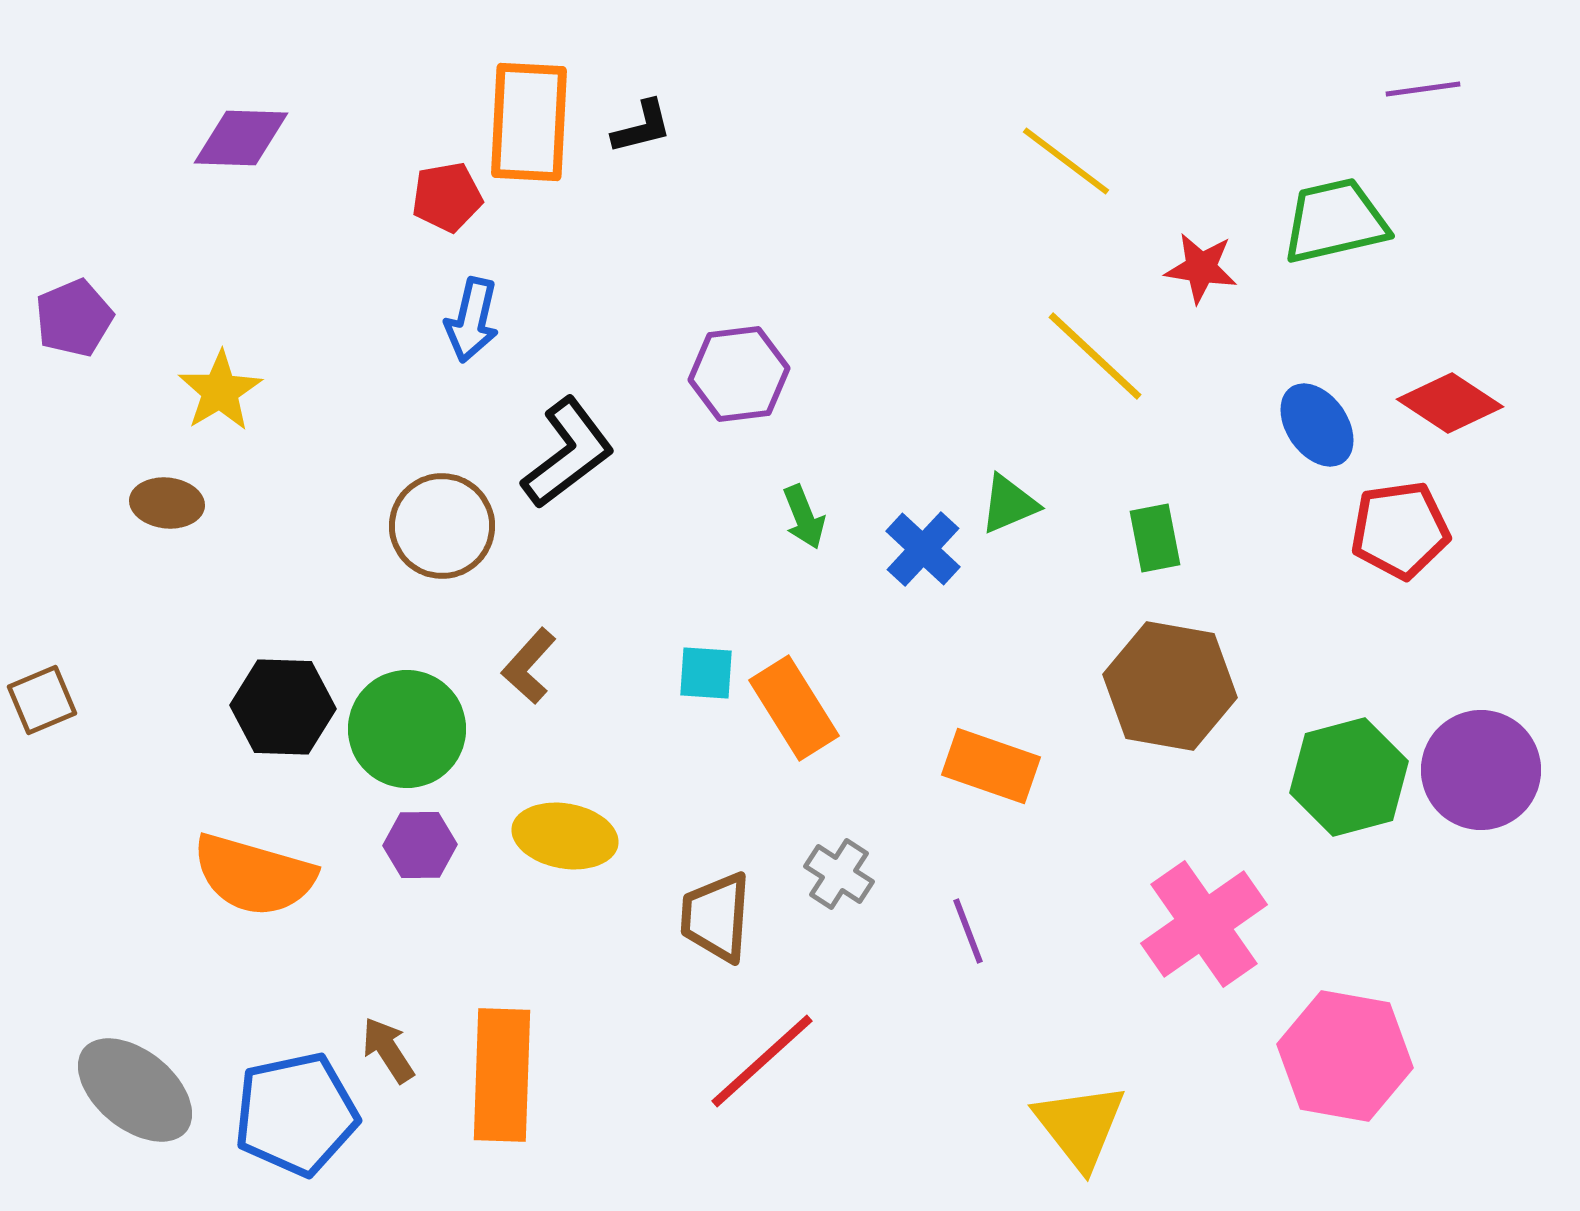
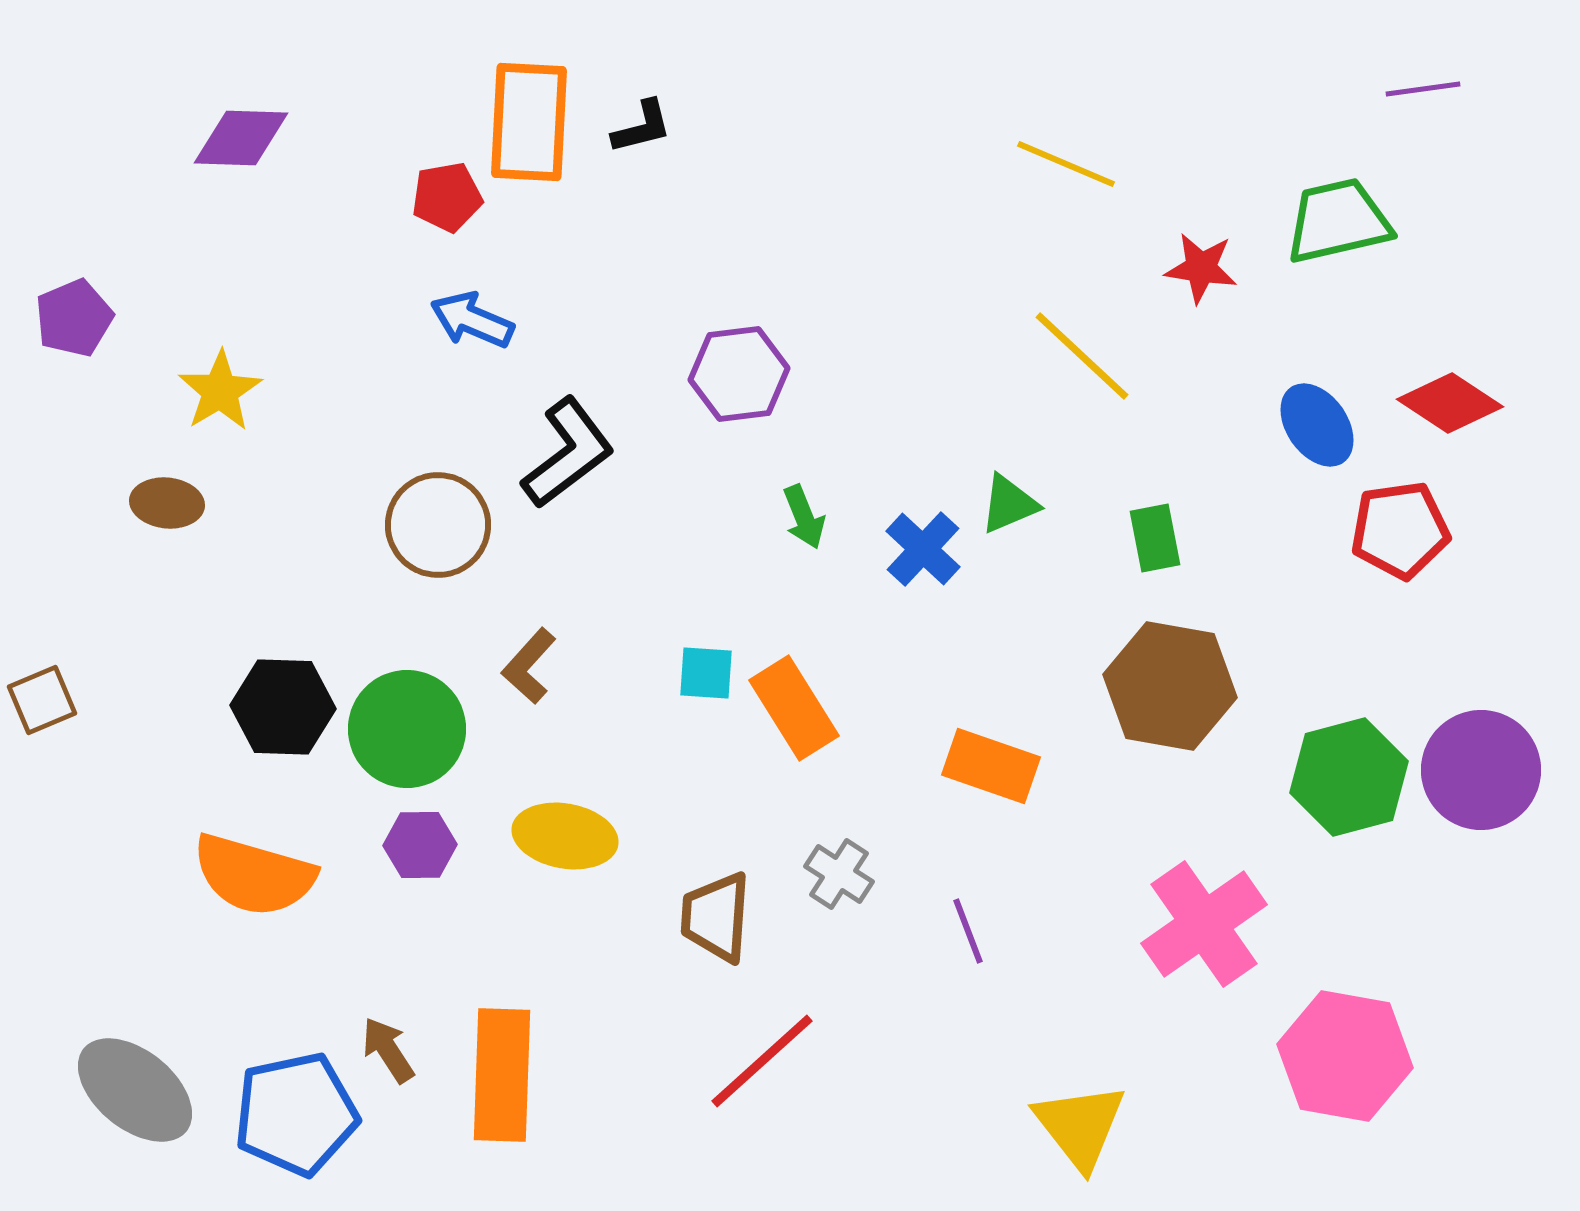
yellow line at (1066, 161): moved 3 px down; rotated 14 degrees counterclockwise
green trapezoid at (1335, 221): moved 3 px right
blue arrow at (472, 320): rotated 100 degrees clockwise
yellow line at (1095, 356): moved 13 px left
brown circle at (442, 526): moved 4 px left, 1 px up
